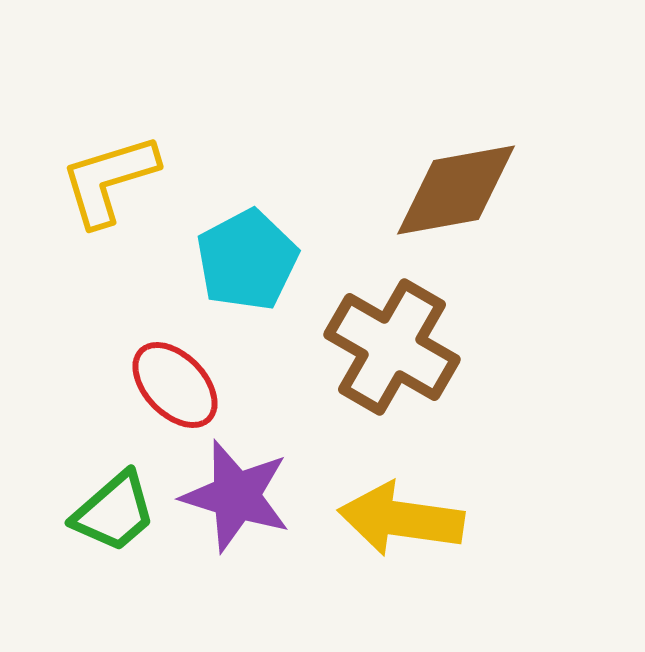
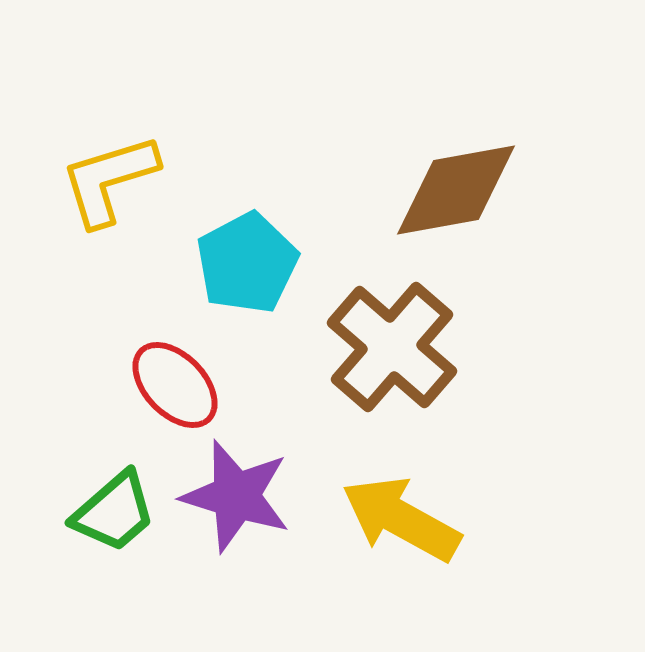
cyan pentagon: moved 3 px down
brown cross: rotated 11 degrees clockwise
yellow arrow: rotated 21 degrees clockwise
